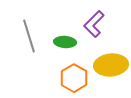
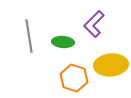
gray line: rotated 8 degrees clockwise
green ellipse: moved 2 px left
orange hexagon: rotated 12 degrees counterclockwise
